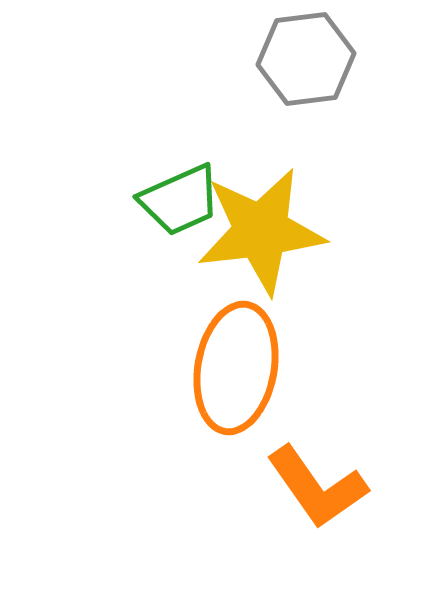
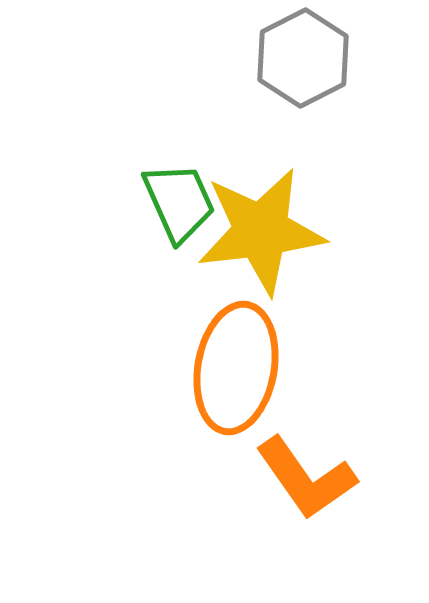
gray hexagon: moved 3 px left, 1 px up; rotated 20 degrees counterclockwise
green trapezoid: moved 1 px left, 2 px down; rotated 90 degrees counterclockwise
orange L-shape: moved 11 px left, 9 px up
